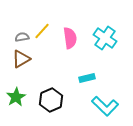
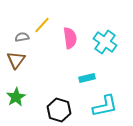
yellow line: moved 6 px up
cyan cross: moved 4 px down
brown triangle: moved 5 px left, 1 px down; rotated 24 degrees counterclockwise
black hexagon: moved 8 px right, 10 px down; rotated 20 degrees counterclockwise
cyan L-shape: rotated 56 degrees counterclockwise
